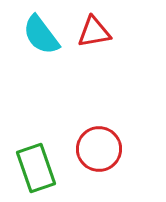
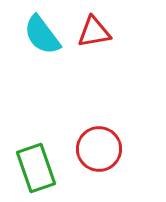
cyan semicircle: moved 1 px right
